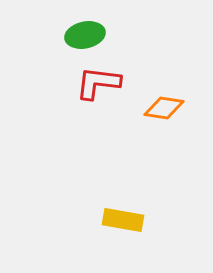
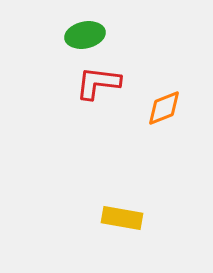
orange diamond: rotated 30 degrees counterclockwise
yellow rectangle: moved 1 px left, 2 px up
